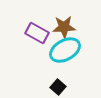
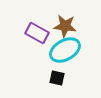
brown star: moved 1 px right, 1 px up; rotated 10 degrees clockwise
black square: moved 1 px left, 9 px up; rotated 28 degrees counterclockwise
